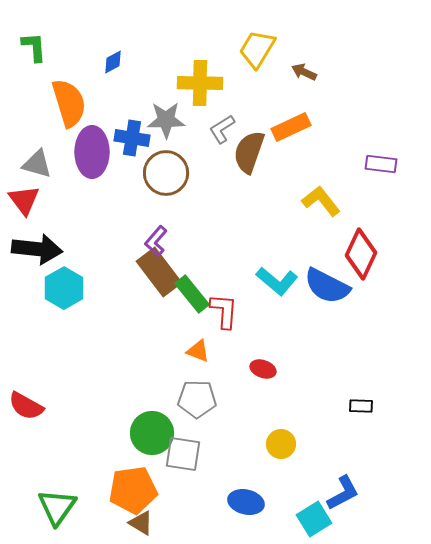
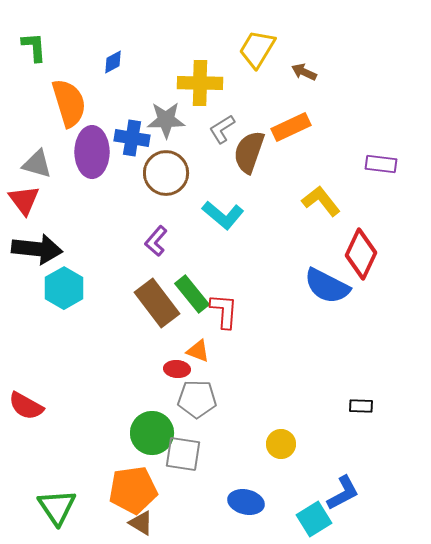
brown rectangle: moved 2 px left, 31 px down
cyan L-shape: moved 54 px left, 66 px up
red ellipse: moved 86 px left; rotated 15 degrees counterclockwise
green triangle: rotated 9 degrees counterclockwise
